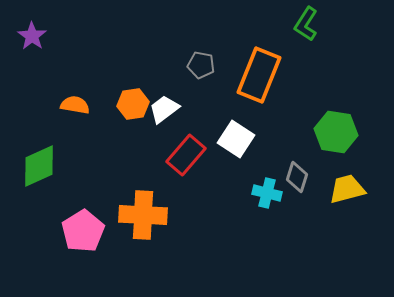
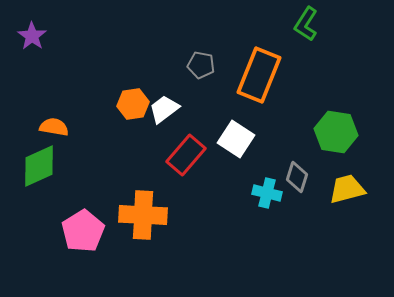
orange semicircle: moved 21 px left, 22 px down
